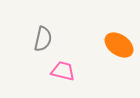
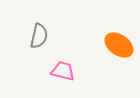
gray semicircle: moved 4 px left, 3 px up
